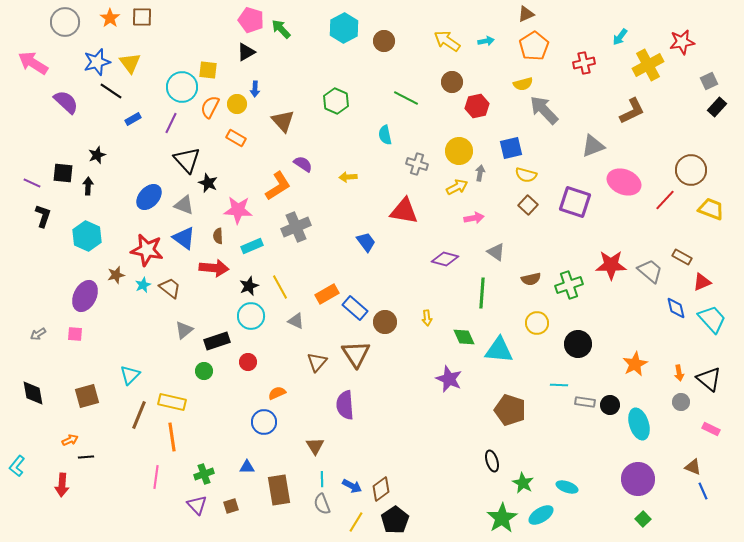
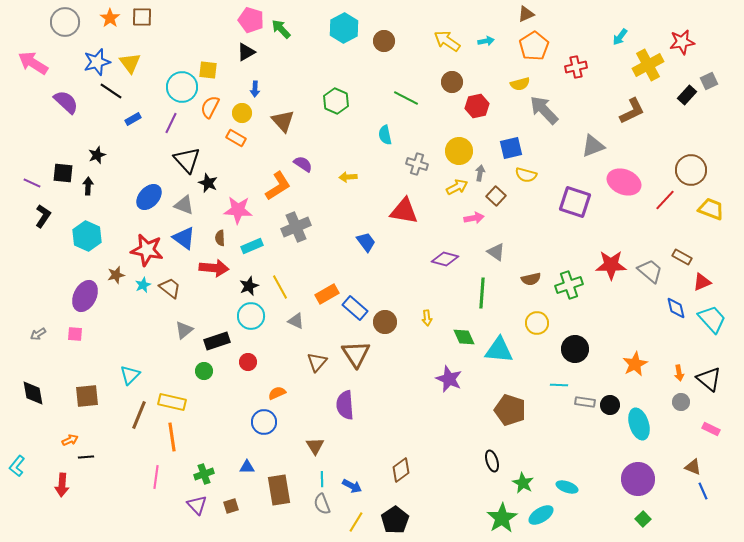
red cross at (584, 63): moved 8 px left, 4 px down
yellow semicircle at (523, 84): moved 3 px left
yellow circle at (237, 104): moved 5 px right, 9 px down
black rectangle at (717, 107): moved 30 px left, 12 px up
brown square at (528, 205): moved 32 px left, 9 px up
black L-shape at (43, 216): rotated 15 degrees clockwise
brown semicircle at (218, 236): moved 2 px right, 2 px down
black circle at (578, 344): moved 3 px left, 5 px down
brown square at (87, 396): rotated 10 degrees clockwise
brown diamond at (381, 489): moved 20 px right, 19 px up
